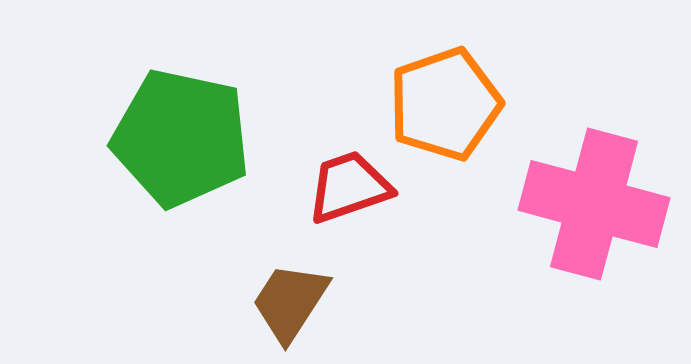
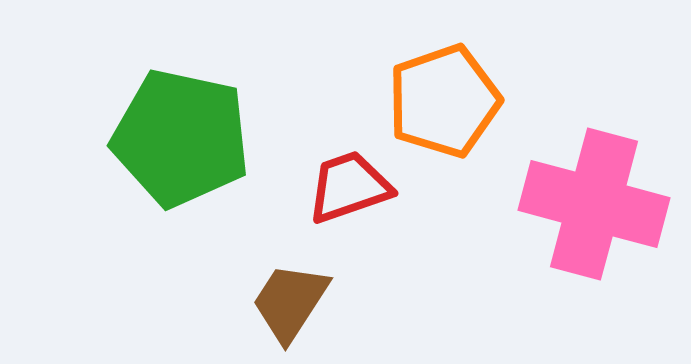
orange pentagon: moved 1 px left, 3 px up
